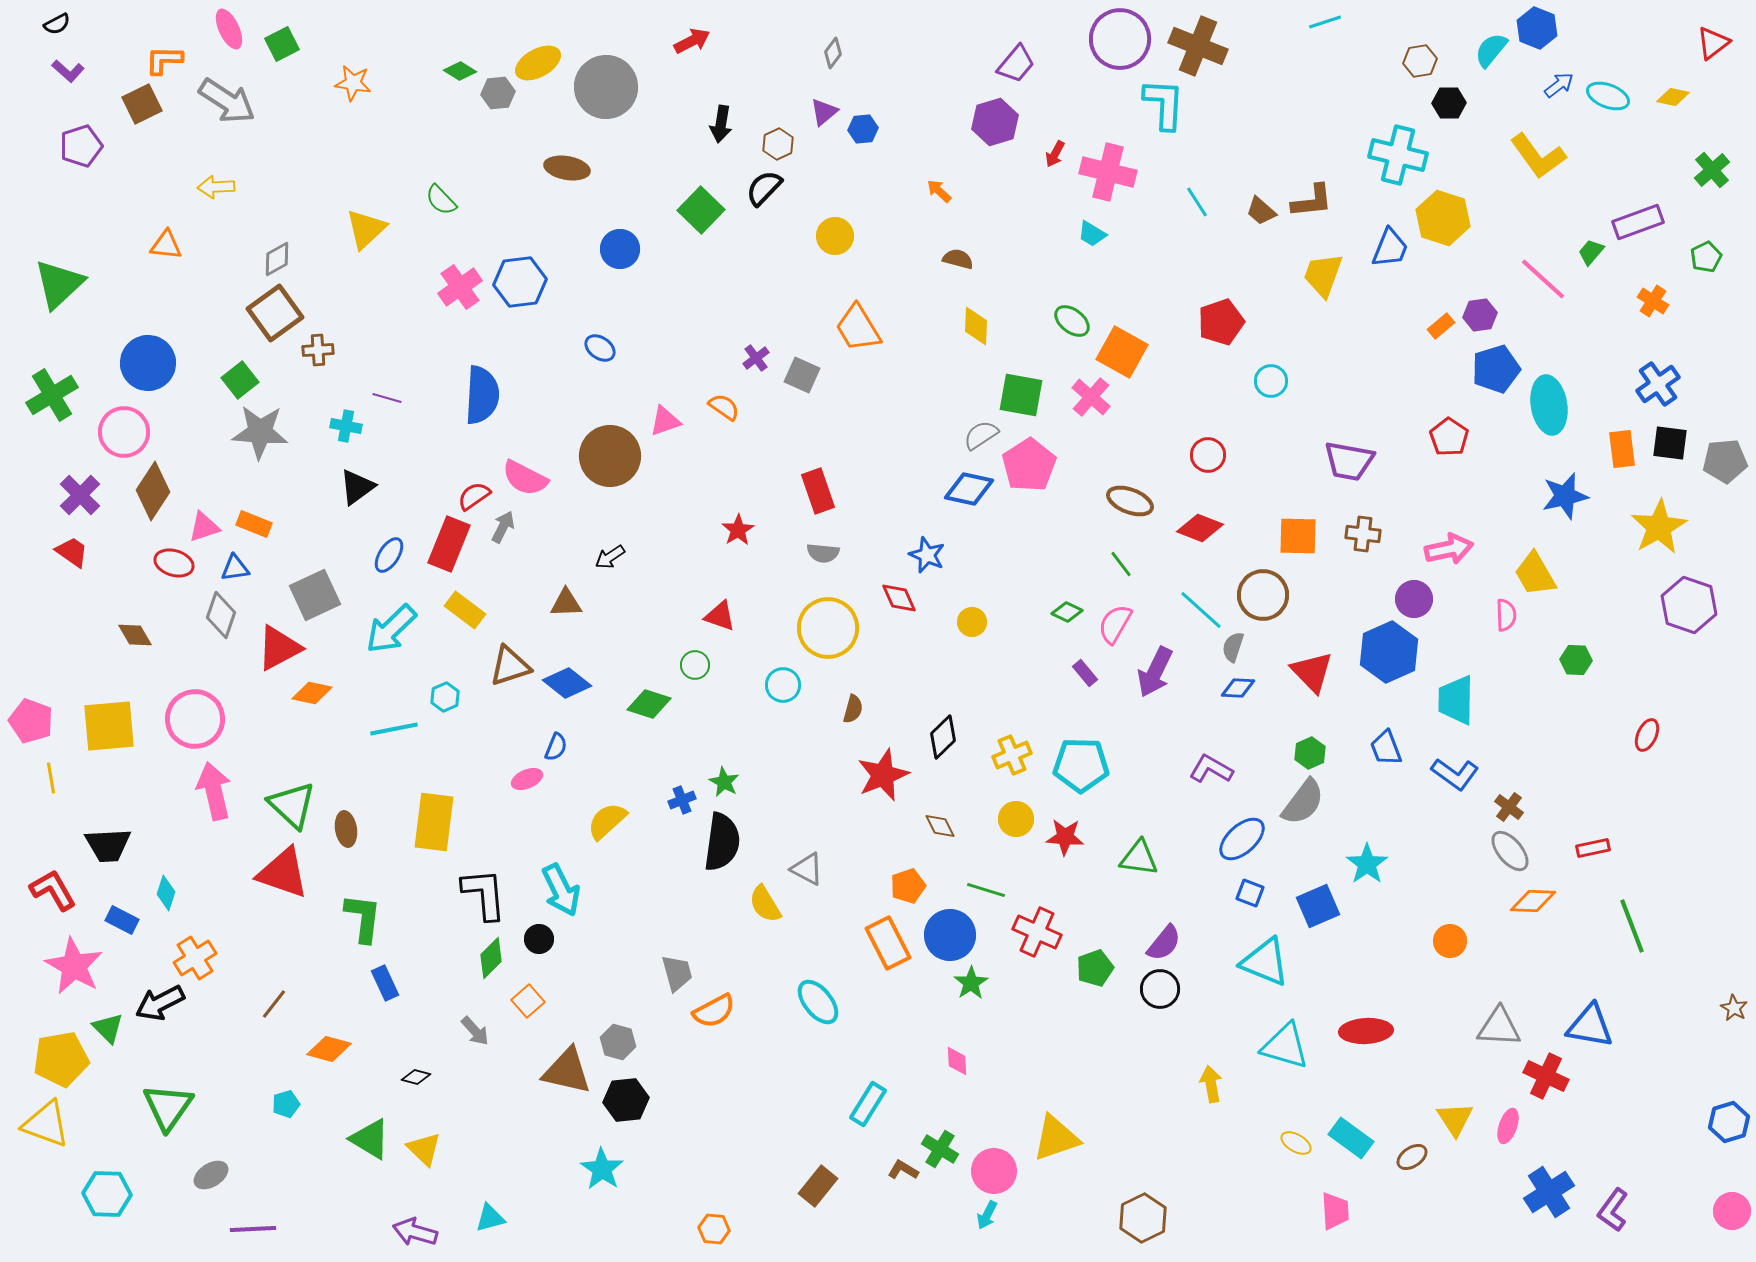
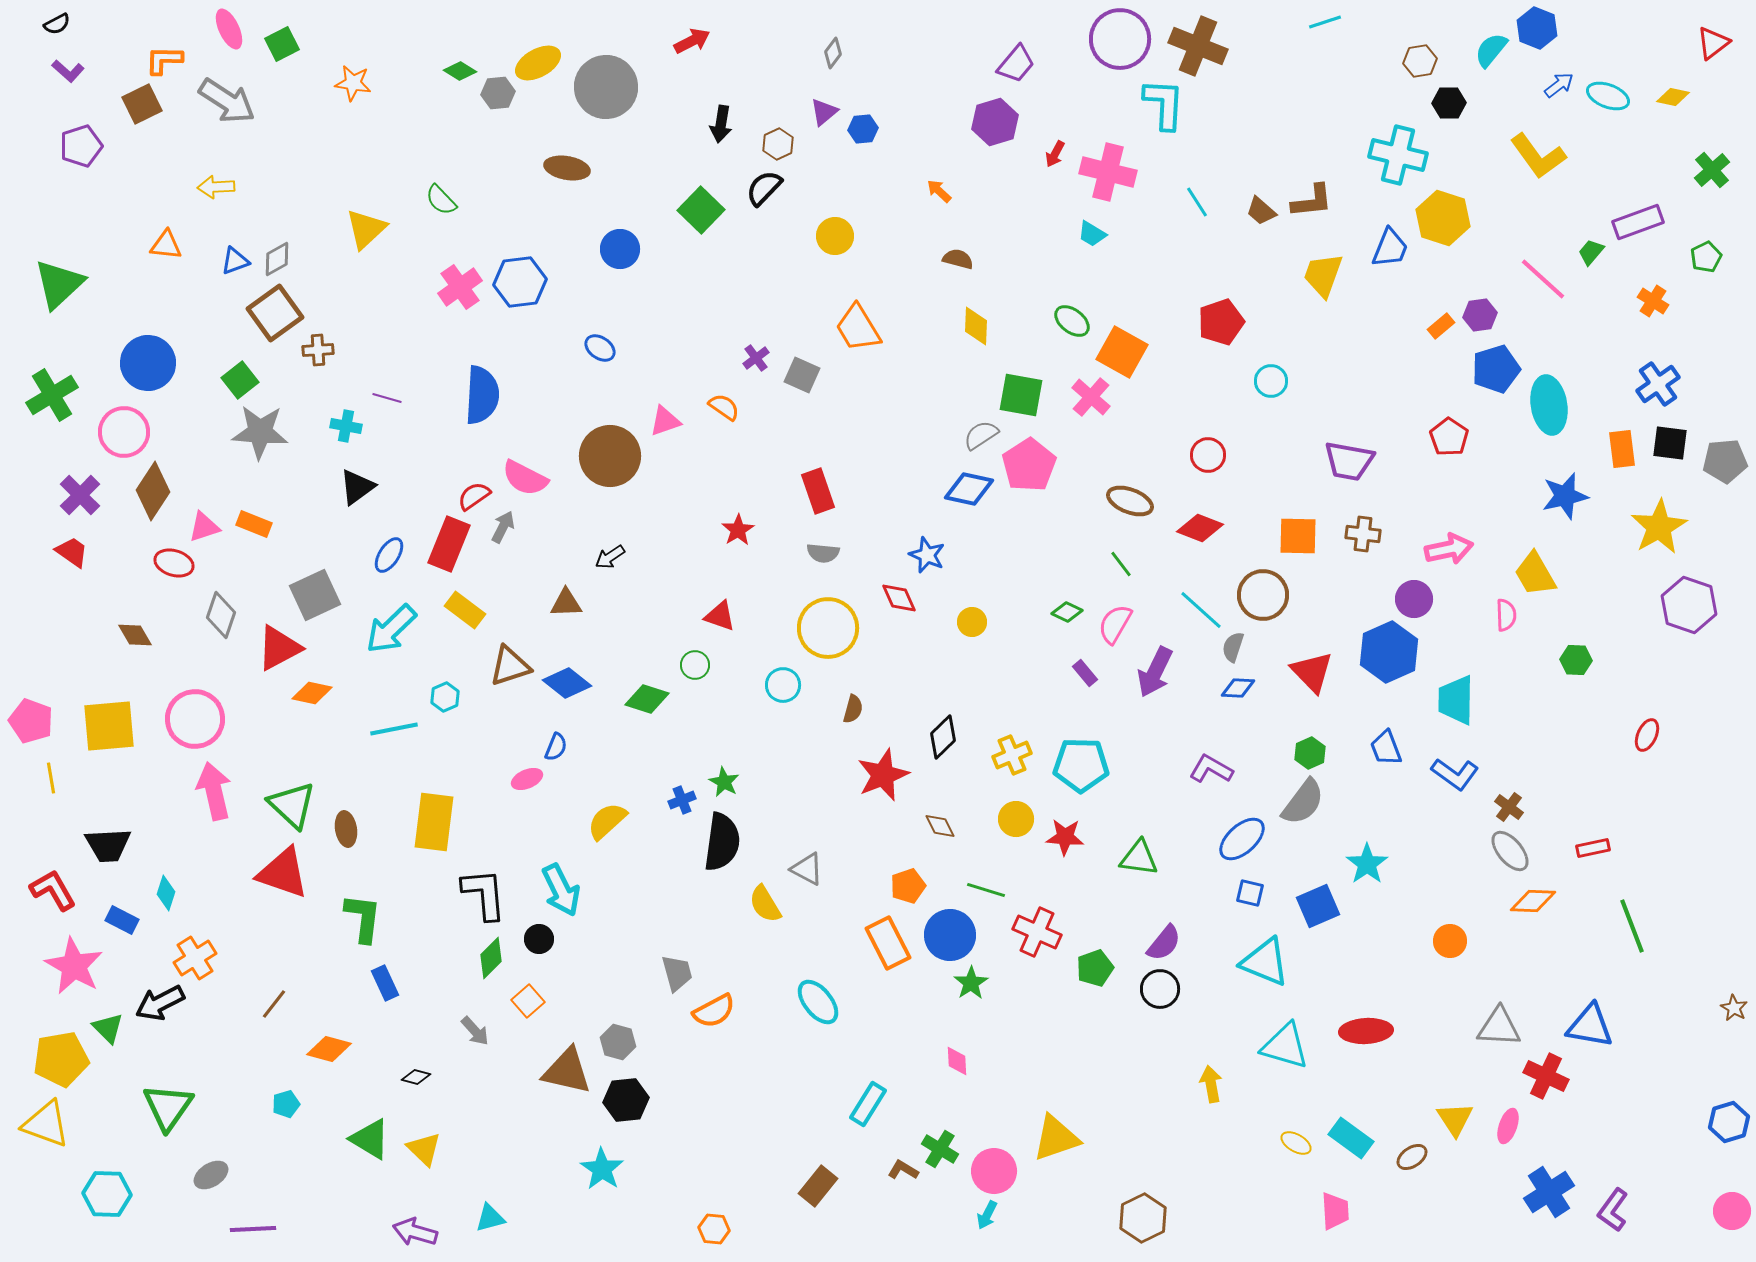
blue triangle at (235, 568): moved 307 px up; rotated 12 degrees counterclockwise
green diamond at (649, 704): moved 2 px left, 5 px up
blue square at (1250, 893): rotated 8 degrees counterclockwise
